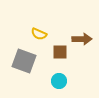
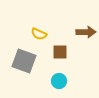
brown arrow: moved 4 px right, 7 px up
